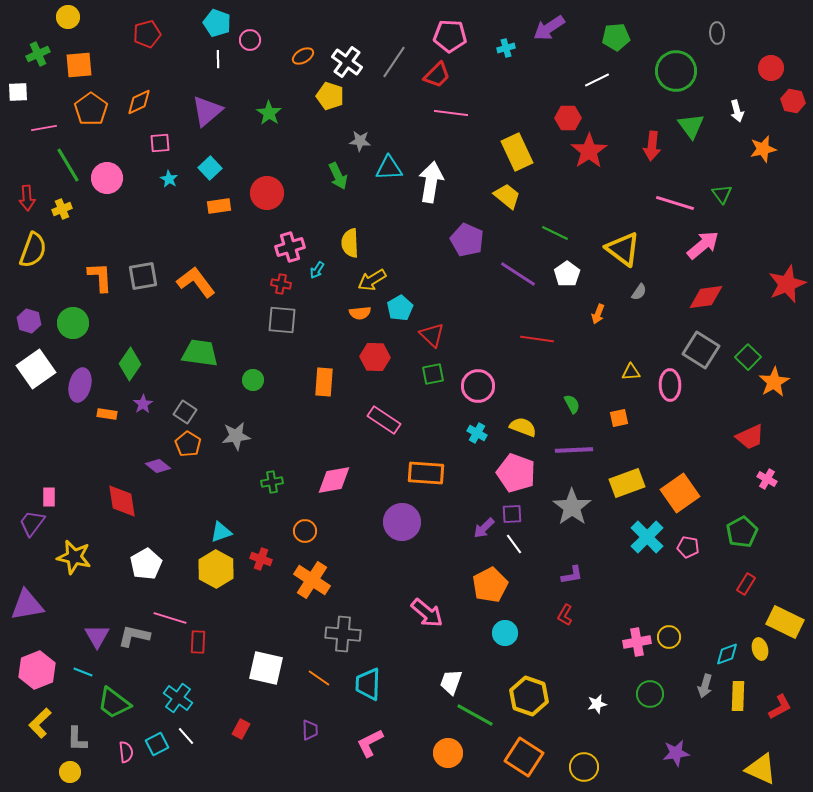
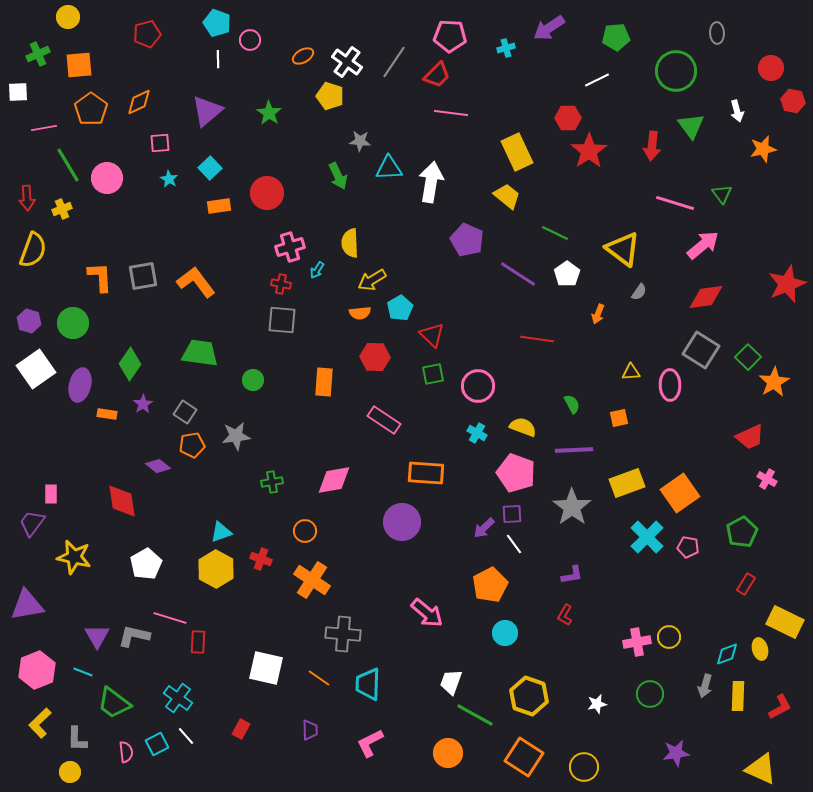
orange pentagon at (188, 444): moved 4 px right, 1 px down; rotated 30 degrees clockwise
pink rectangle at (49, 497): moved 2 px right, 3 px up
